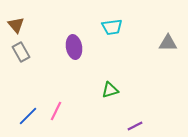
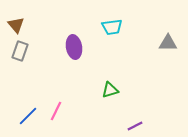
gray rectangle: moved 1 px left, 1 px up; rotated 48 degrees clockwise
